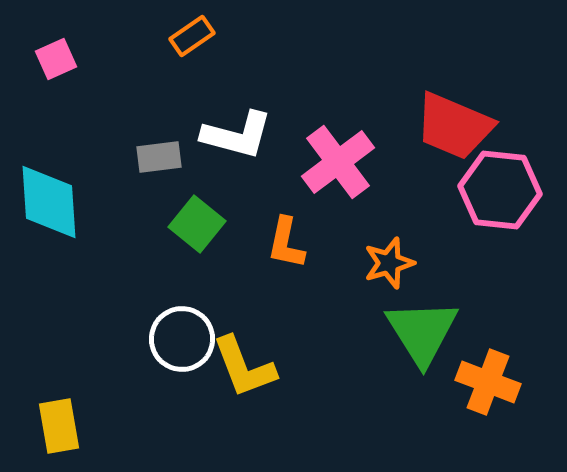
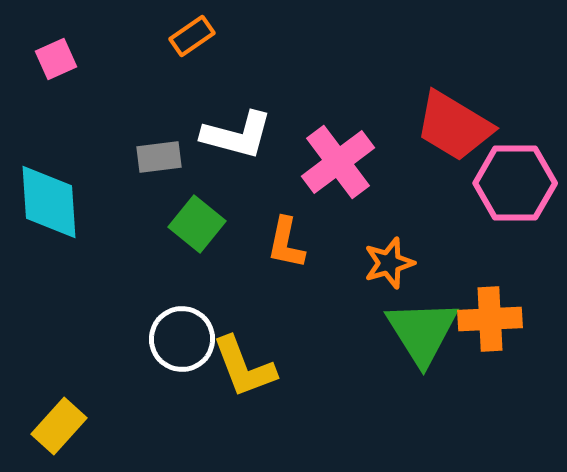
red trapezoid: rotated 8 degrees clockwise
pink hexagon: moved 15 px right, 7 px up; rotated 6 degrees counterclockwise
orange cross: moved 2 px right, 63 px up; rotated 24 degrees counterclockwise
yellow rectangle: rotated 52 degrees clockwise
